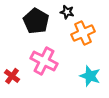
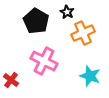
black star: rotated 16 degrees clockwise
red cross: moved 1 px left, 4 px down
